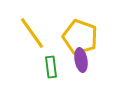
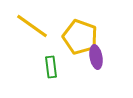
yellow line: moved 7 px up; rotated 20 degrees counterclockwise
purple ellipse: moved 15 px right, 3 px up
